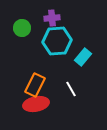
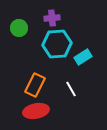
green circle: moved 3 px left
cyan hexagon: moved 3 px down
cyan rectangle: rotated 18 degrees clockwise
red ellipse: moved 7 px down
